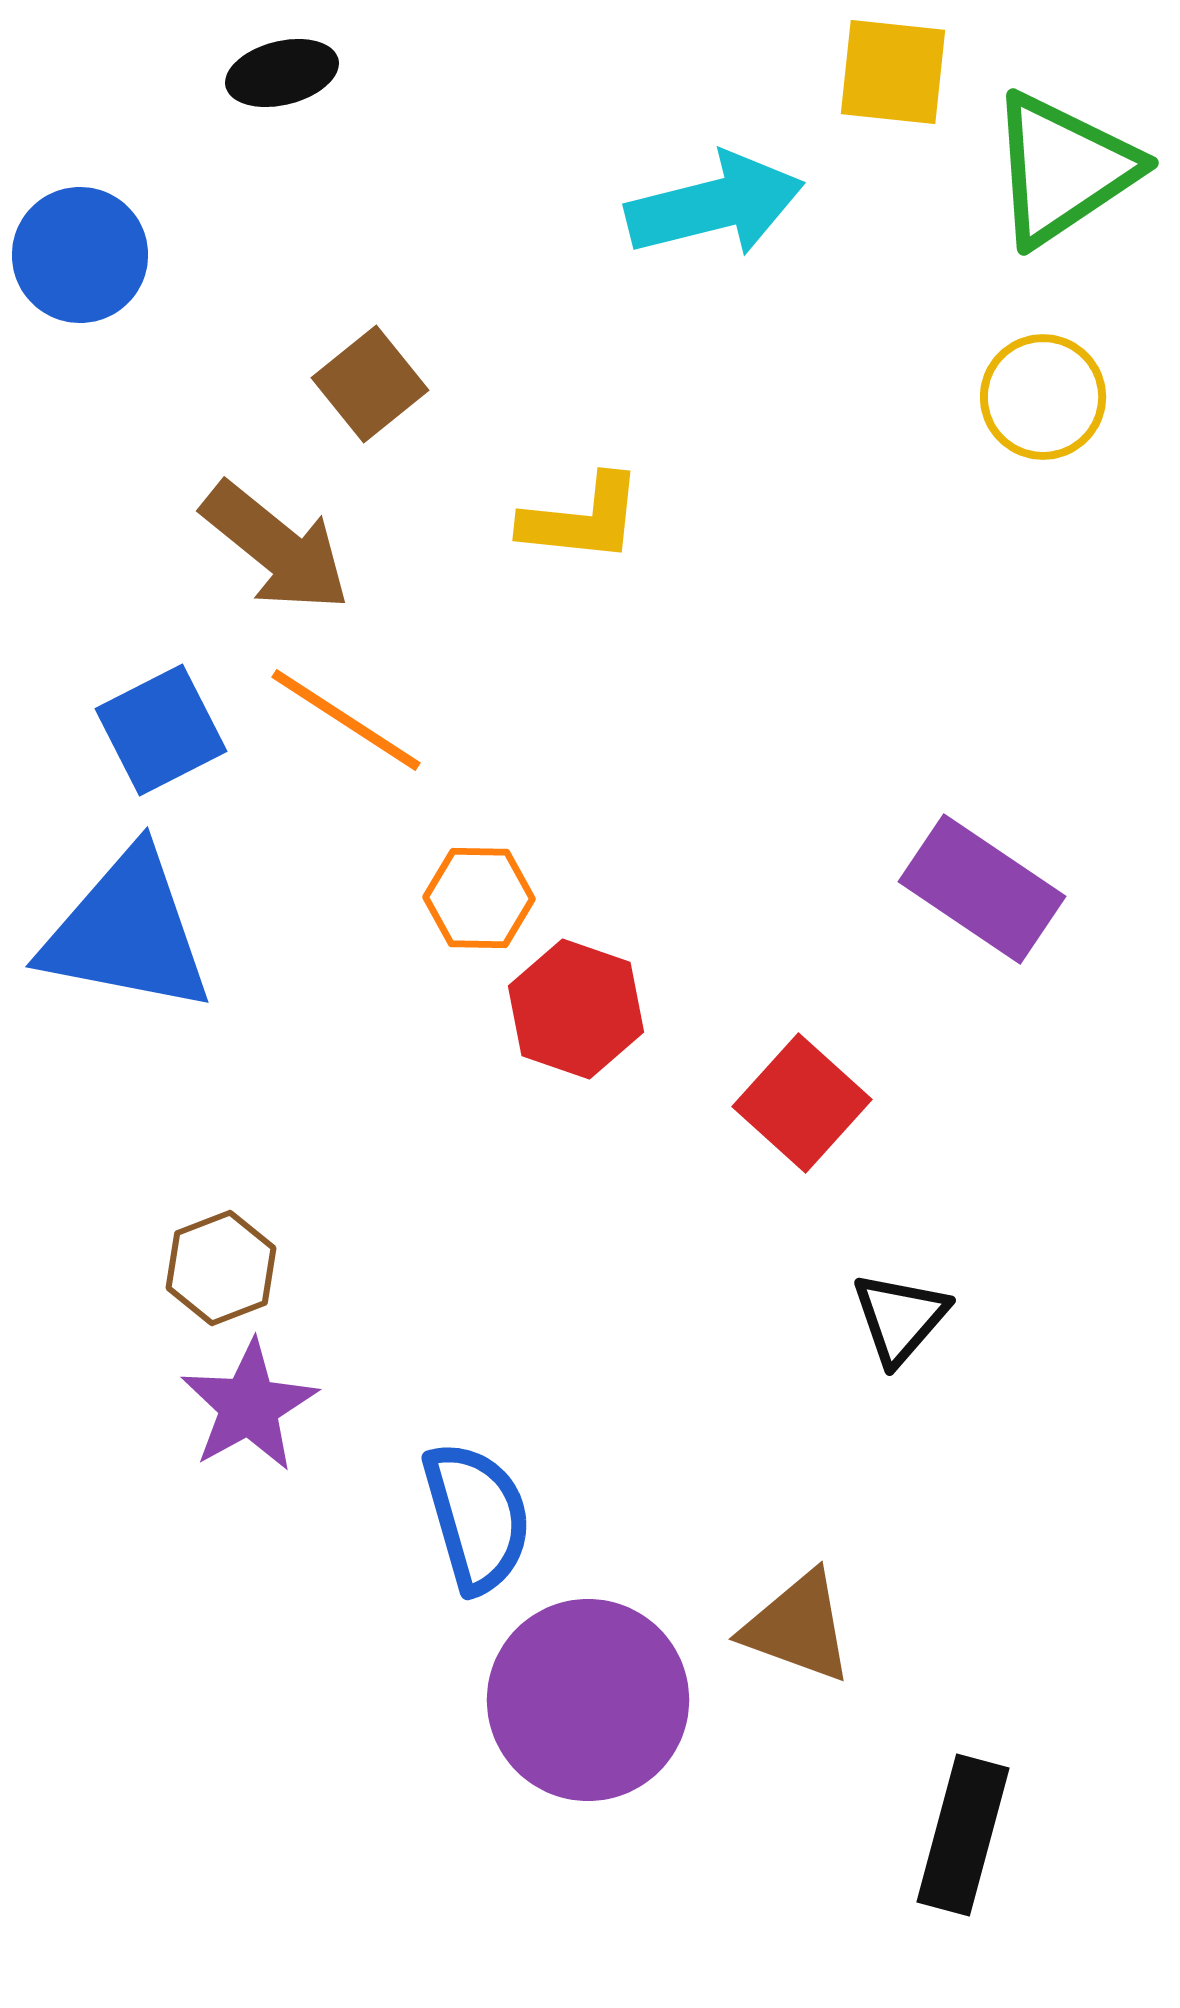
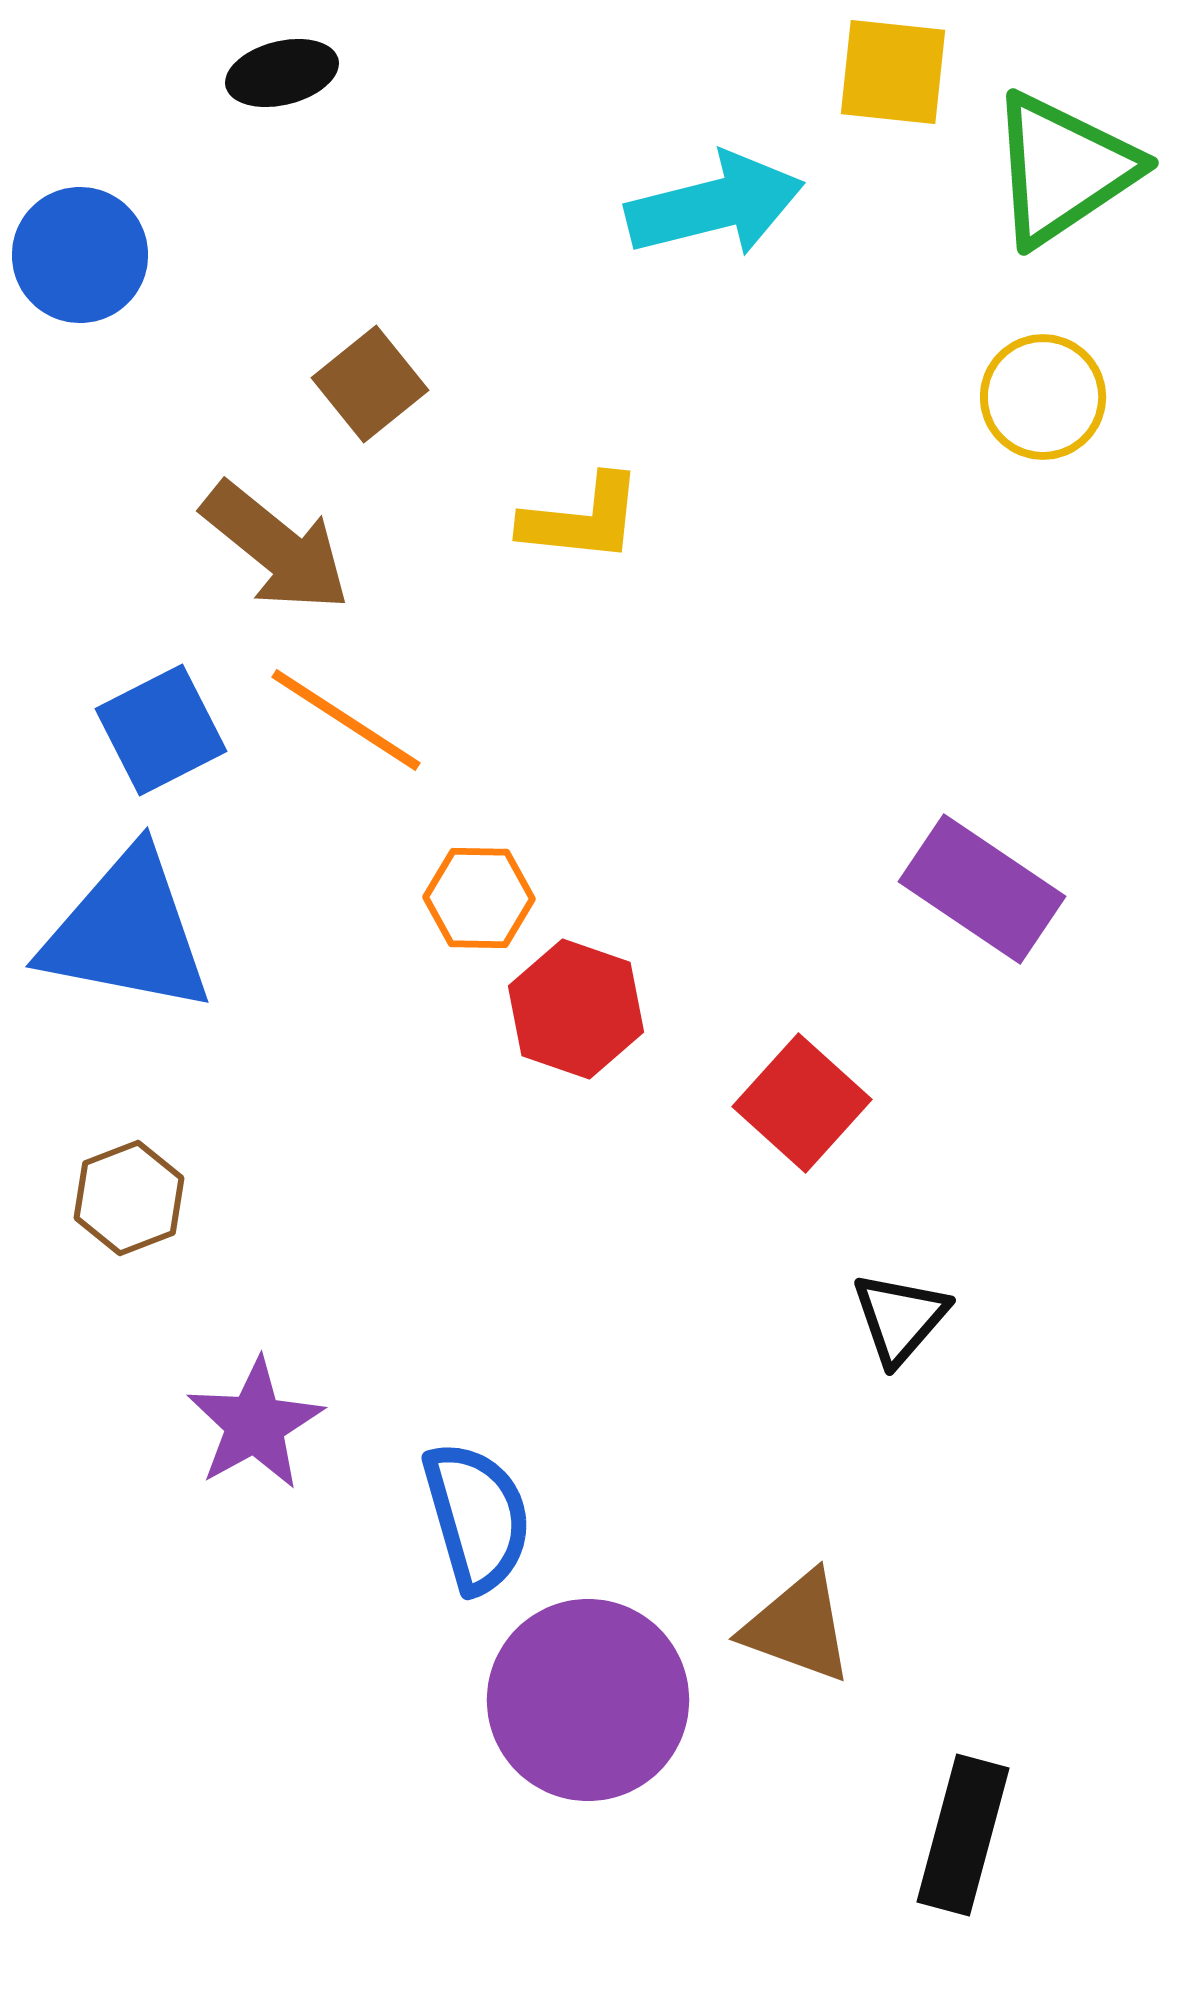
brown hexagon: moved 92 px left, 70 px up
purple star: moved 6 px right, 18 px down
